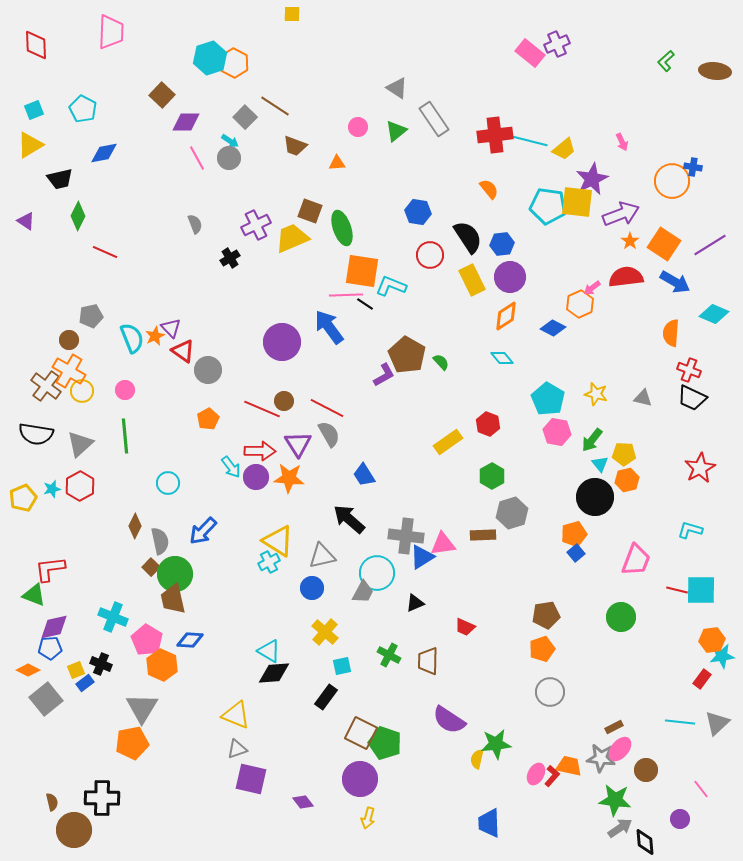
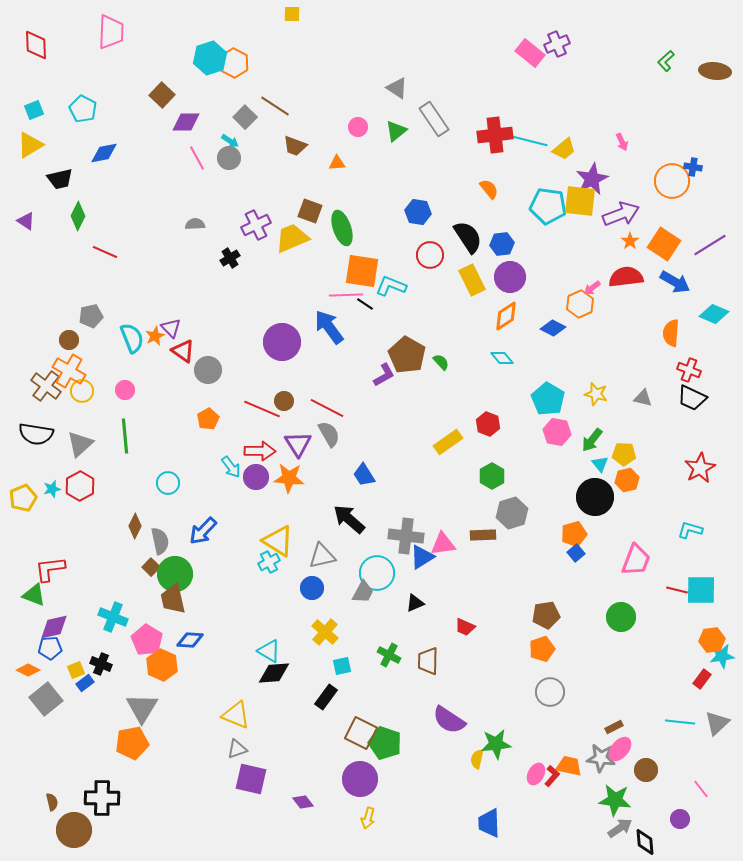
yellow square at (577, 202): moved 3 px right, 1 px up
gray semicircle at (195, 224): rotated 72 degrees counterclockwise
